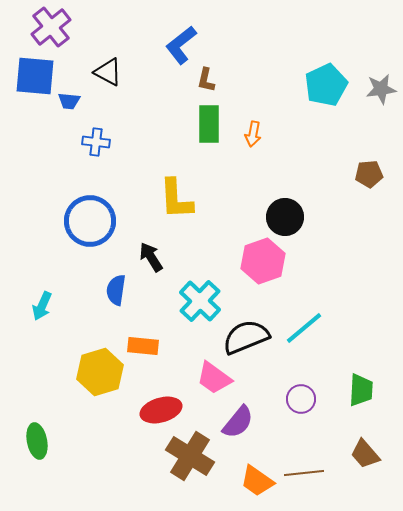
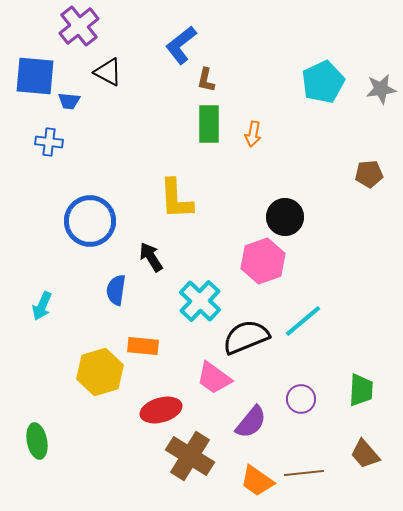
purple cross: moved 28 px right, 1 px up
cyan pentagon: moved 3 px left, 3 px up
blue cross: moved 47 px left
cyan line: moved 1 px left, 7 px up
purple semicircle: moved 13 px right
